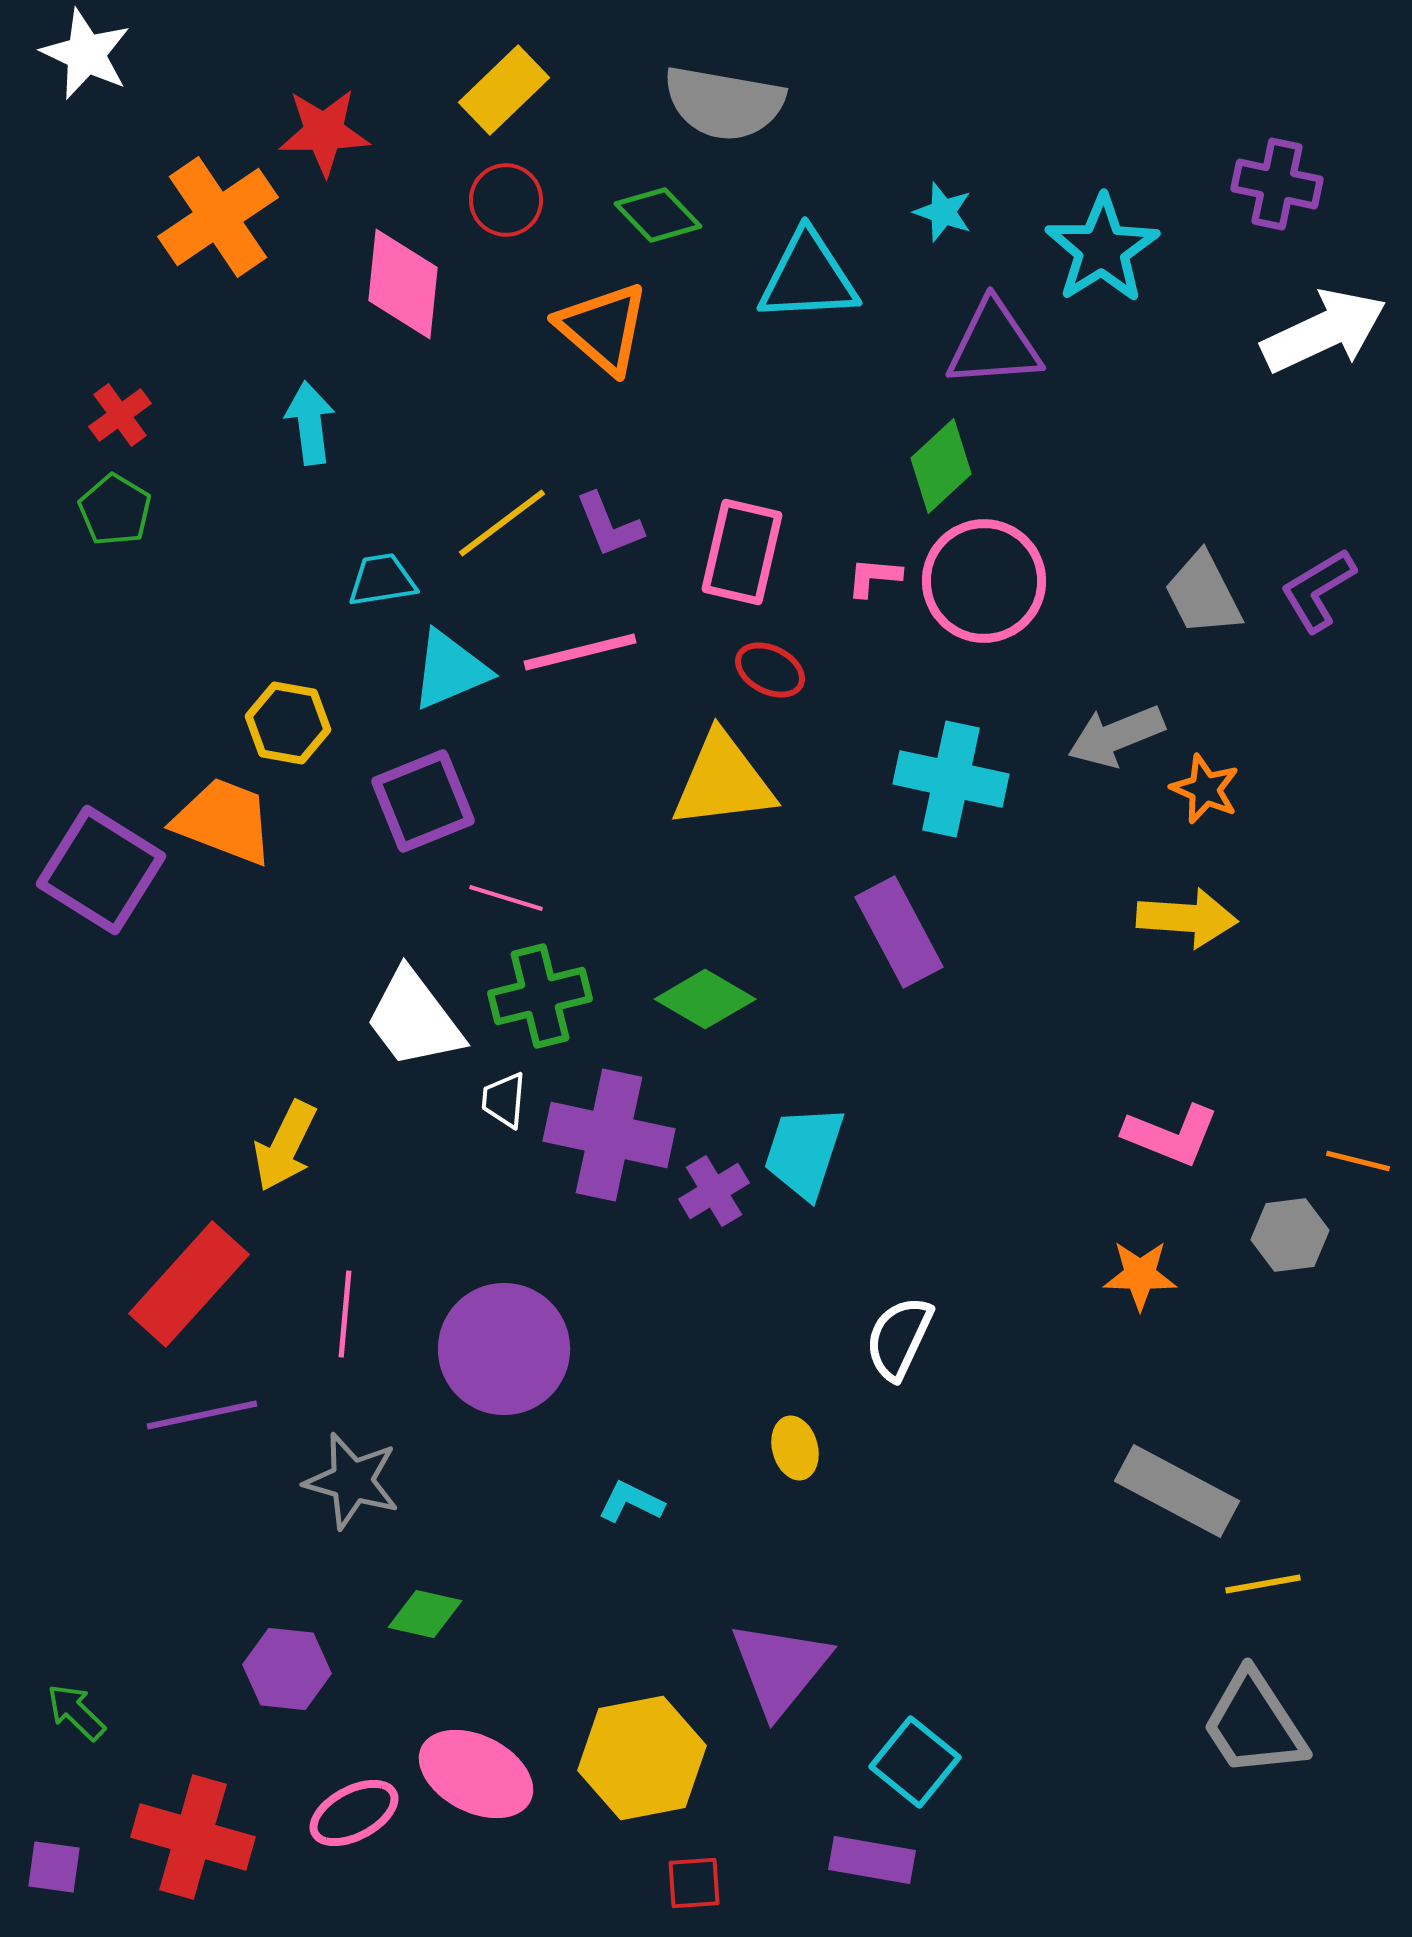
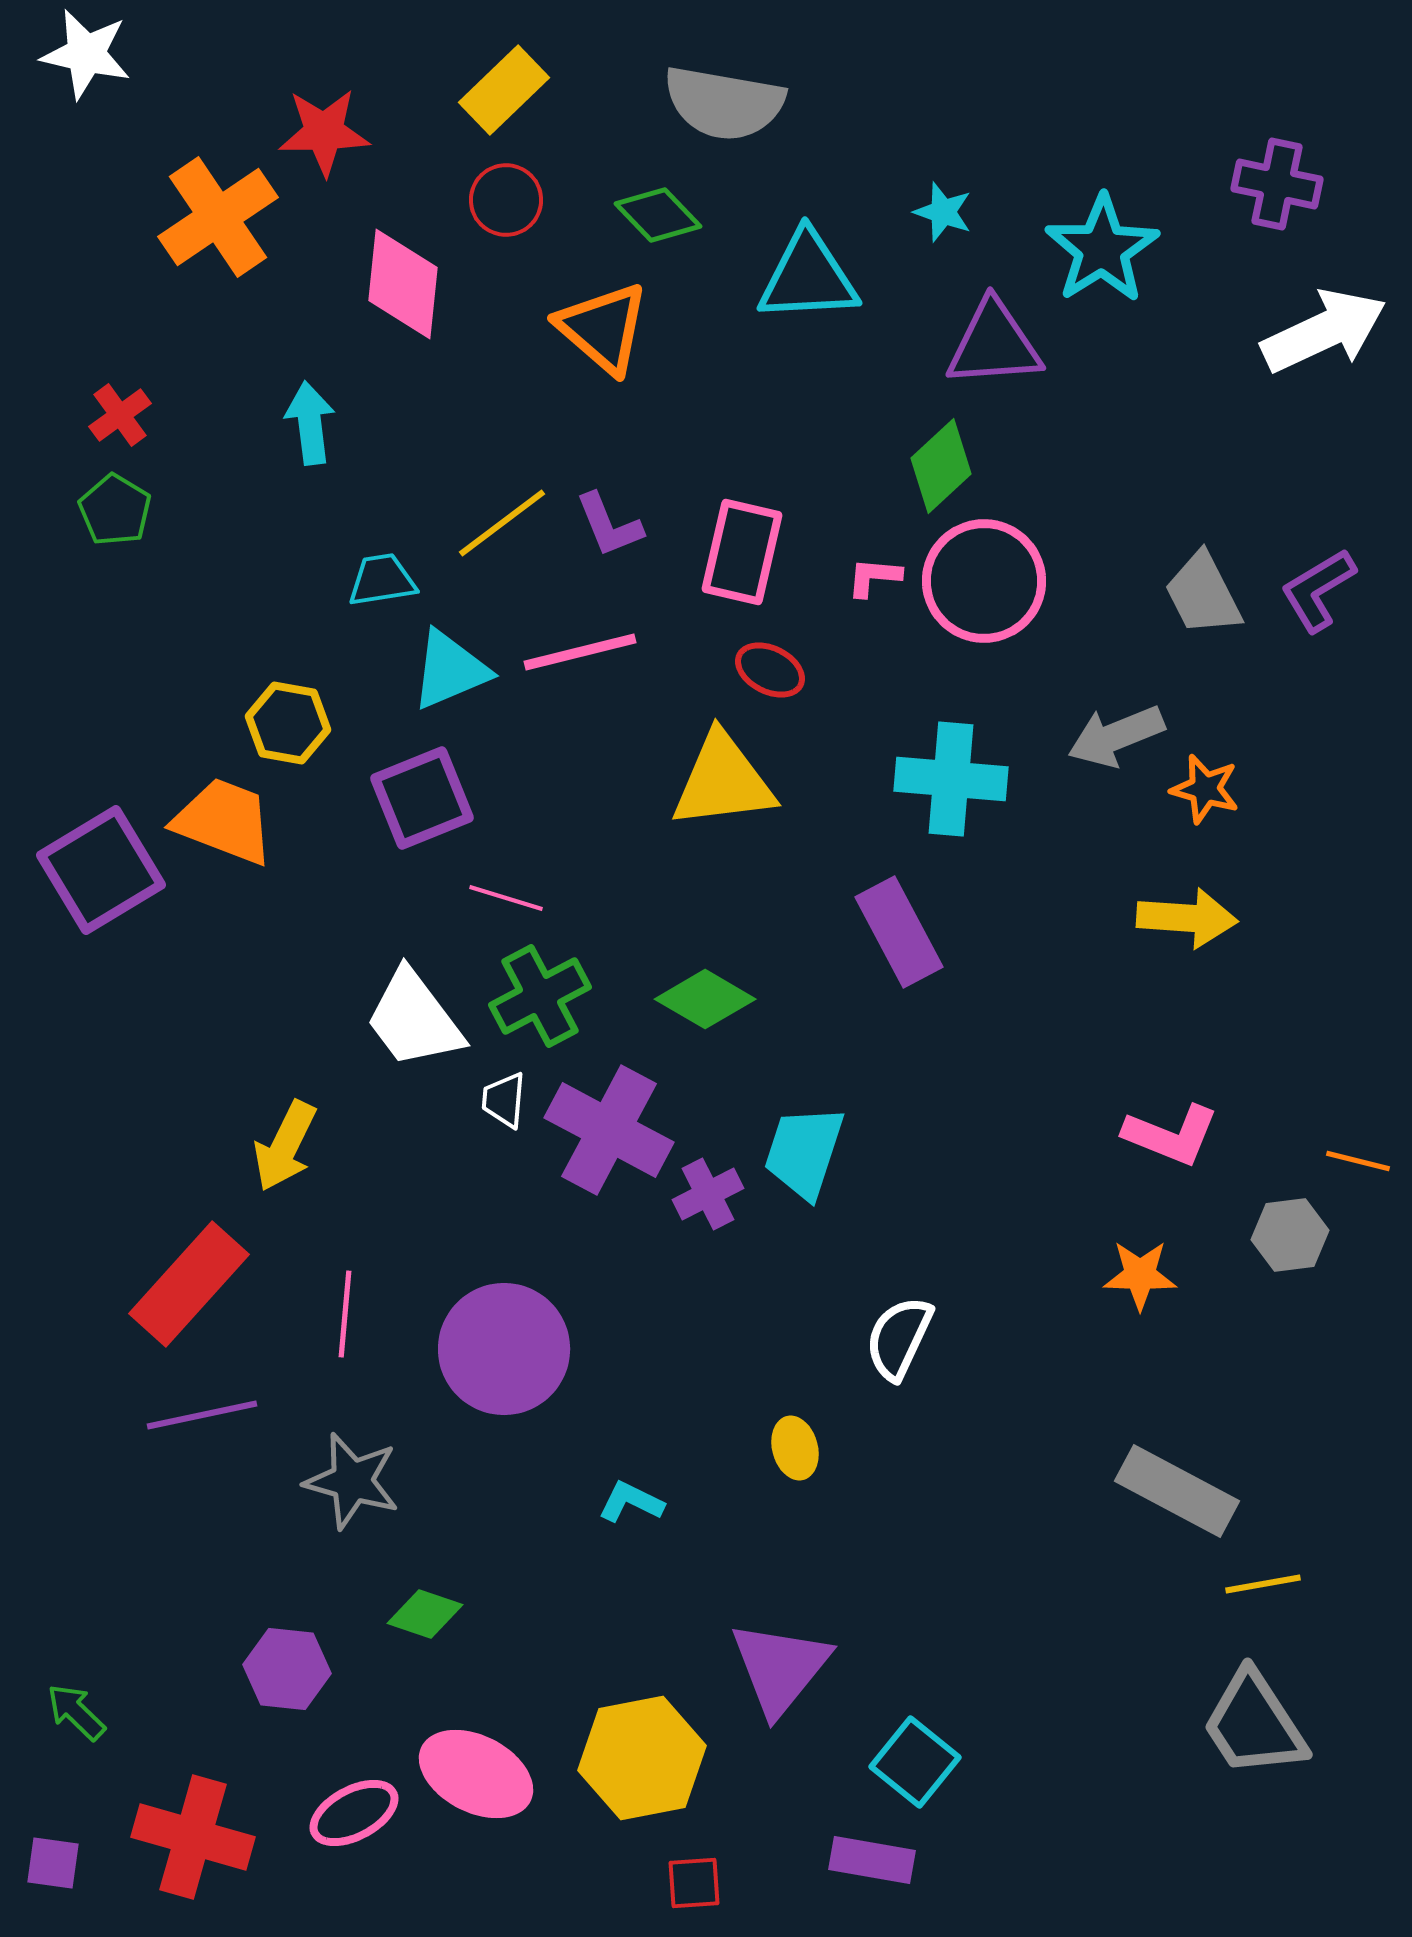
white star at (86, 54): rotated 12 degrees counterclockwise
cyan cross at (951, 779): rotated 7 degrees counterclockwise
orange star at (1205, 789): rotated 8 degrees counterclockwise
purple square at (423, 801): moved 1 px left, 3 px up
purple square at (101, 870): rotated 27 degrees clockwise
green cross at (540, 996): rotated 14 degrees counterclockwise
purple cross at (609, 1135): moved 5 px up; rotated 16 degrees clockwise
purple cross at (714, 1191): moved 6 px left, 3 px down; rotated 4 degrees clockwise
green diamond at (425, 1614): rotated 6 degrees clockwise
purple square at (54, 1867): moved 1 px left, 4 px up
